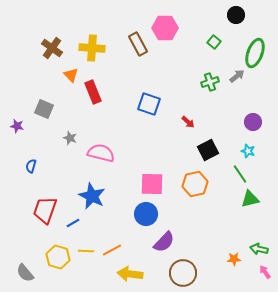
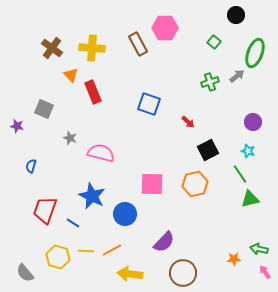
blue circle: moved 21 px left
blue line: rotated 64 degrees clockwise
